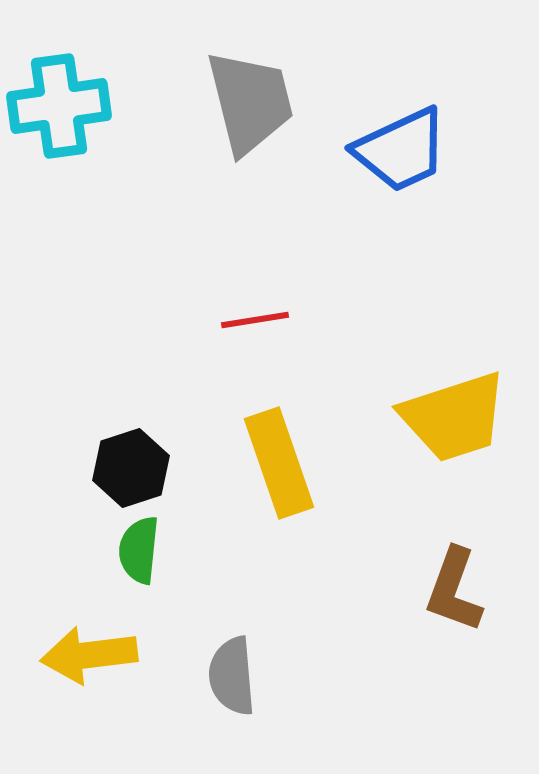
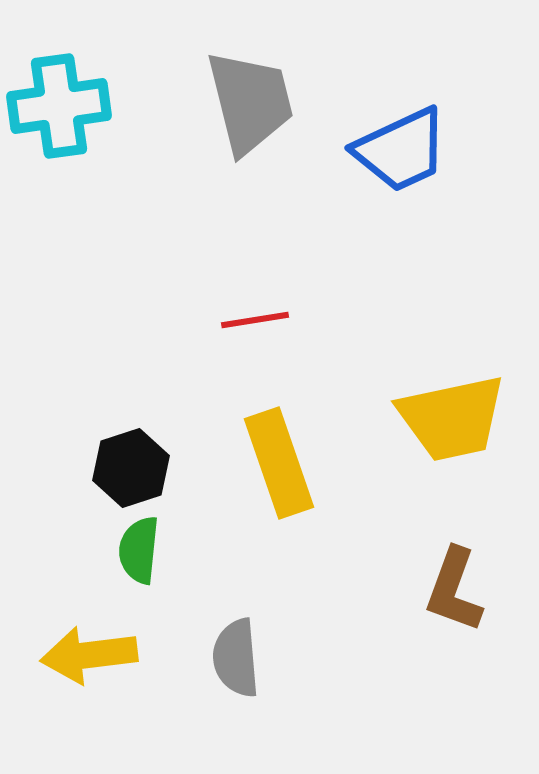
yellow trapezoid: moved 2 px left, 1 px down; rotated 6 degrees clockwise
gray semicircle: moved 4 px right, 18 px up
